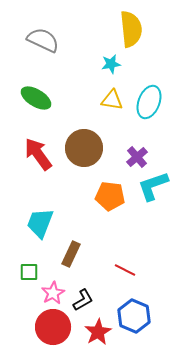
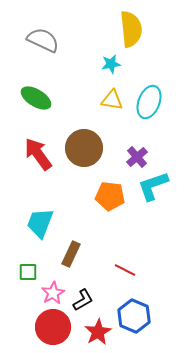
green square: moved 1 px left
